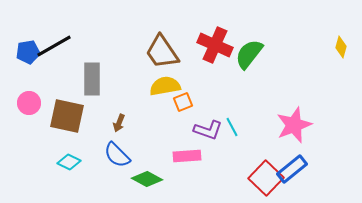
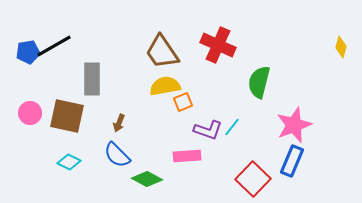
red cross: moved 3 px right
green semicircle: moved 10 px right, 28 px down; rotated 24 degrees counterclockwise
pink circle: moved 1 px right, 10 px down
cyan line: rotated 66 degrees clockwise
blue rectangle: moved 8 px up; rotated 28 degrees counterclockwise
red square: moved 13 px left, 1 px down
